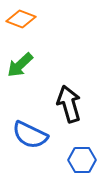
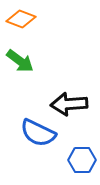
green arrow: moved 4 px up; rotated 100 degrees counterclockwise
black arrow: rotated 78 degrees counterclockwise
blue semicircle: moved 8 px right, 2 px up
